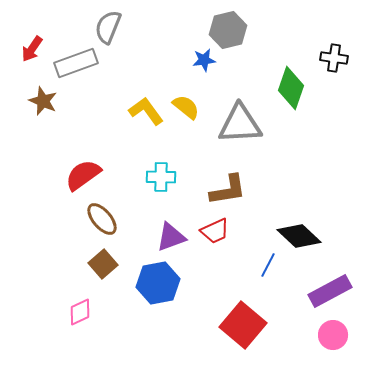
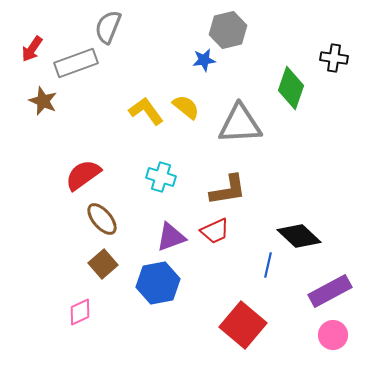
cyan cross: rotated 16 degrees clockwise
blue line: rotated 15 degrees counterclockwise
